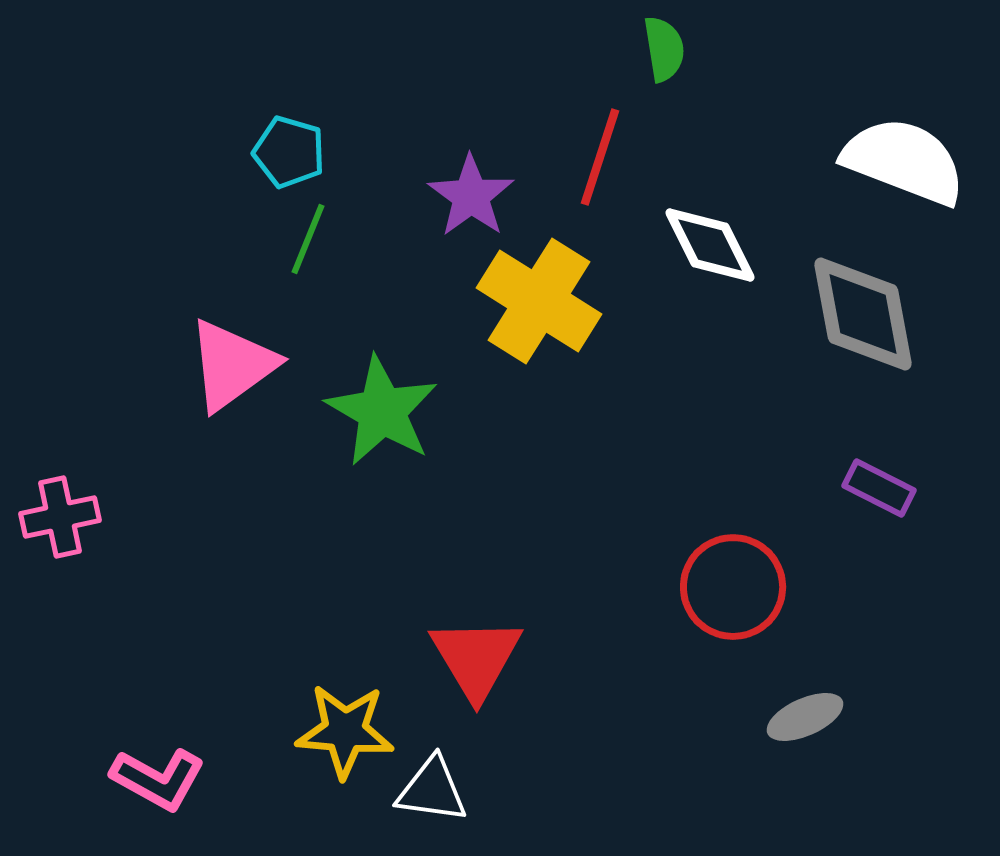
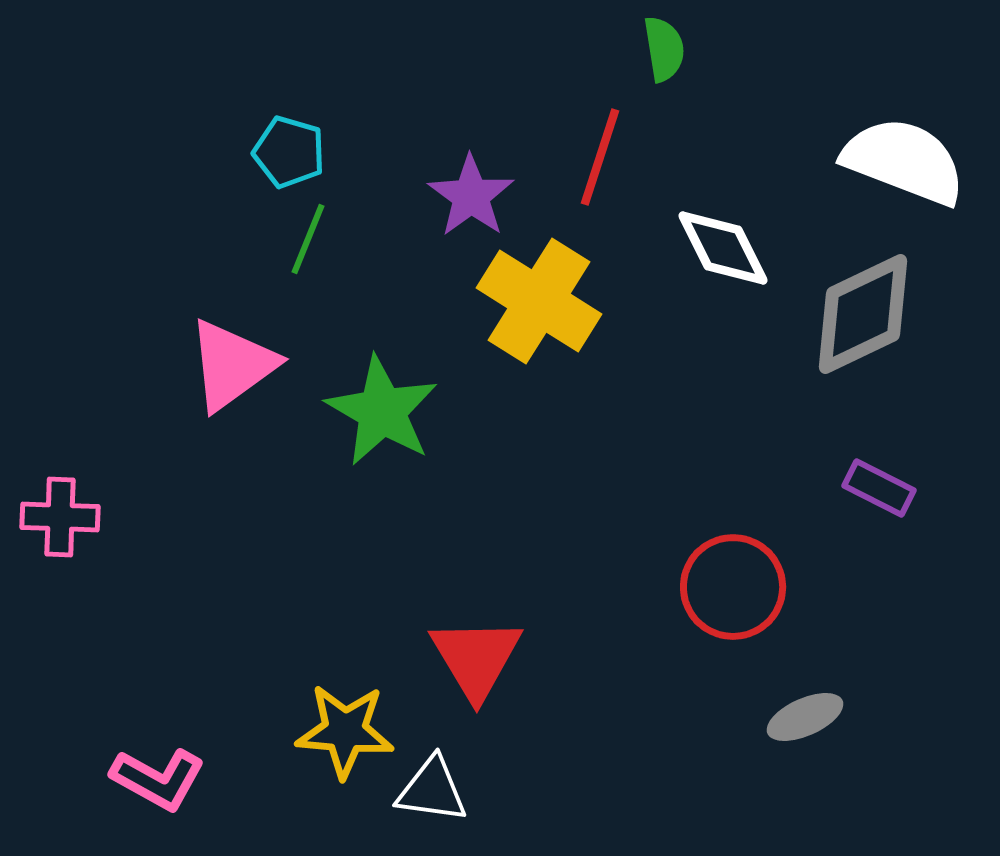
white diamond: moved 13 px right, 3 px down
gray diamond: rotated 75 degrees clockwise
pink cross: rotated 14 degrees clockwise
